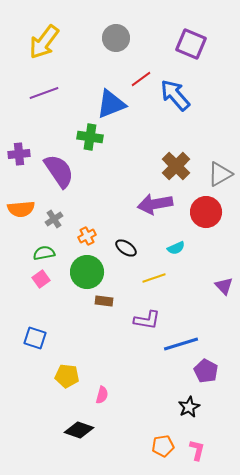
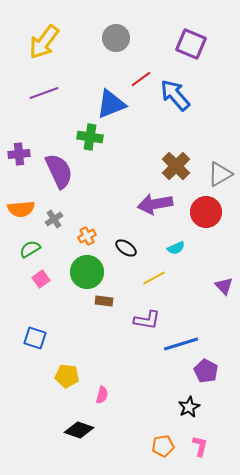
purple semicircle: rotated 9 degrees clockwise
green semicircle: moved 14 px left, 4 px up; rotated 20 degrees counterclockwise
yellow line: rotated 10 degrees counterclockwise
pink L-shape: moved 3 px right, 4 px up
